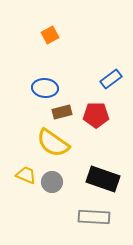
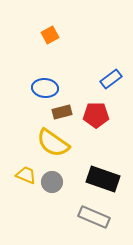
gray rectangle: rotated 20 degrees clockwise
